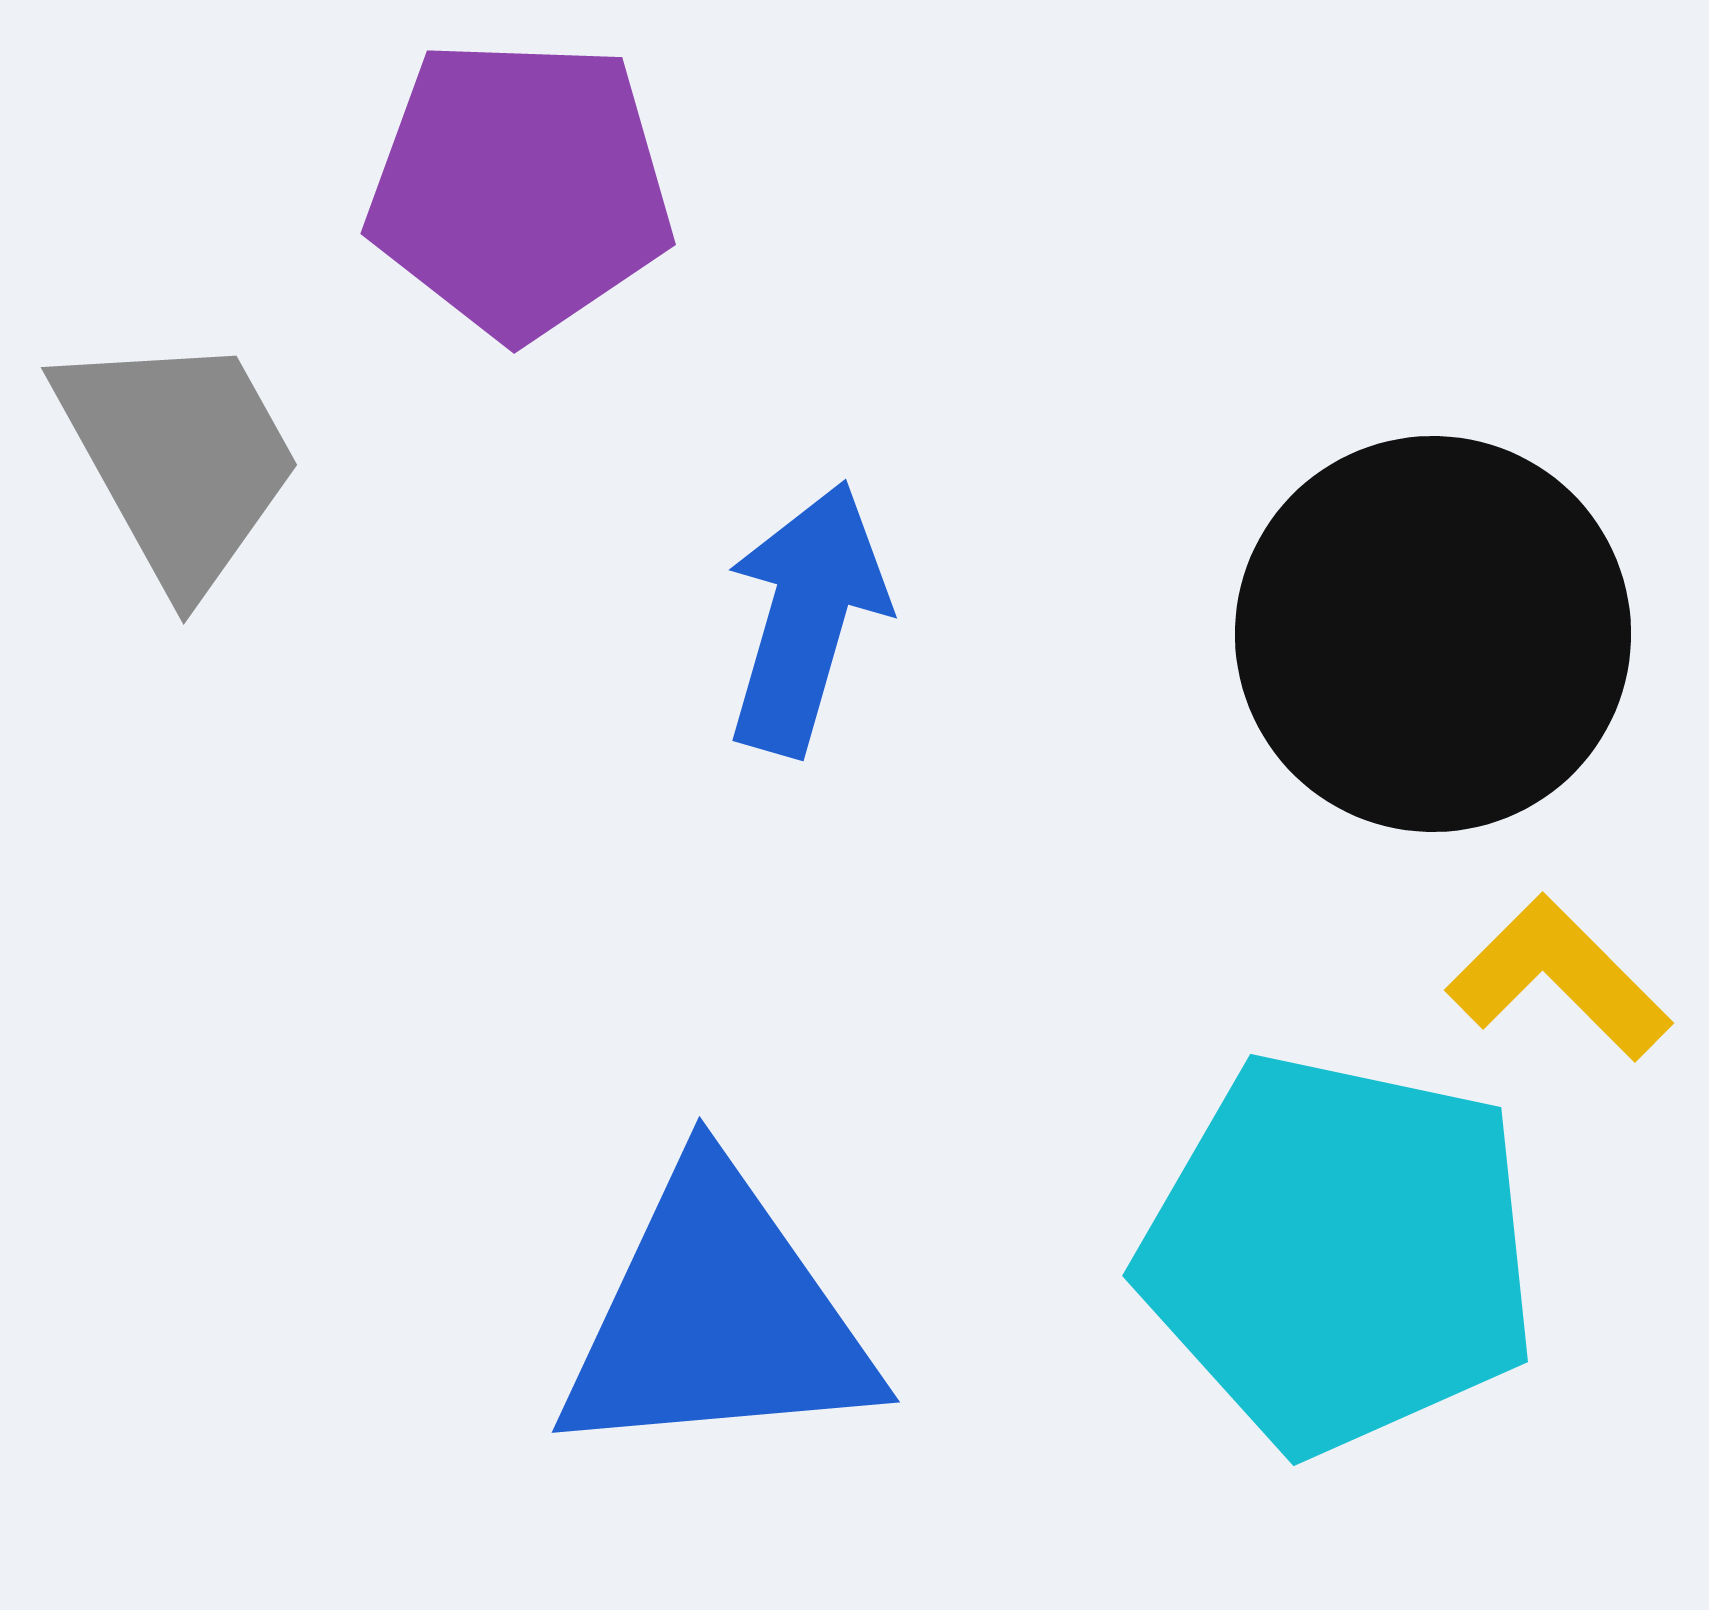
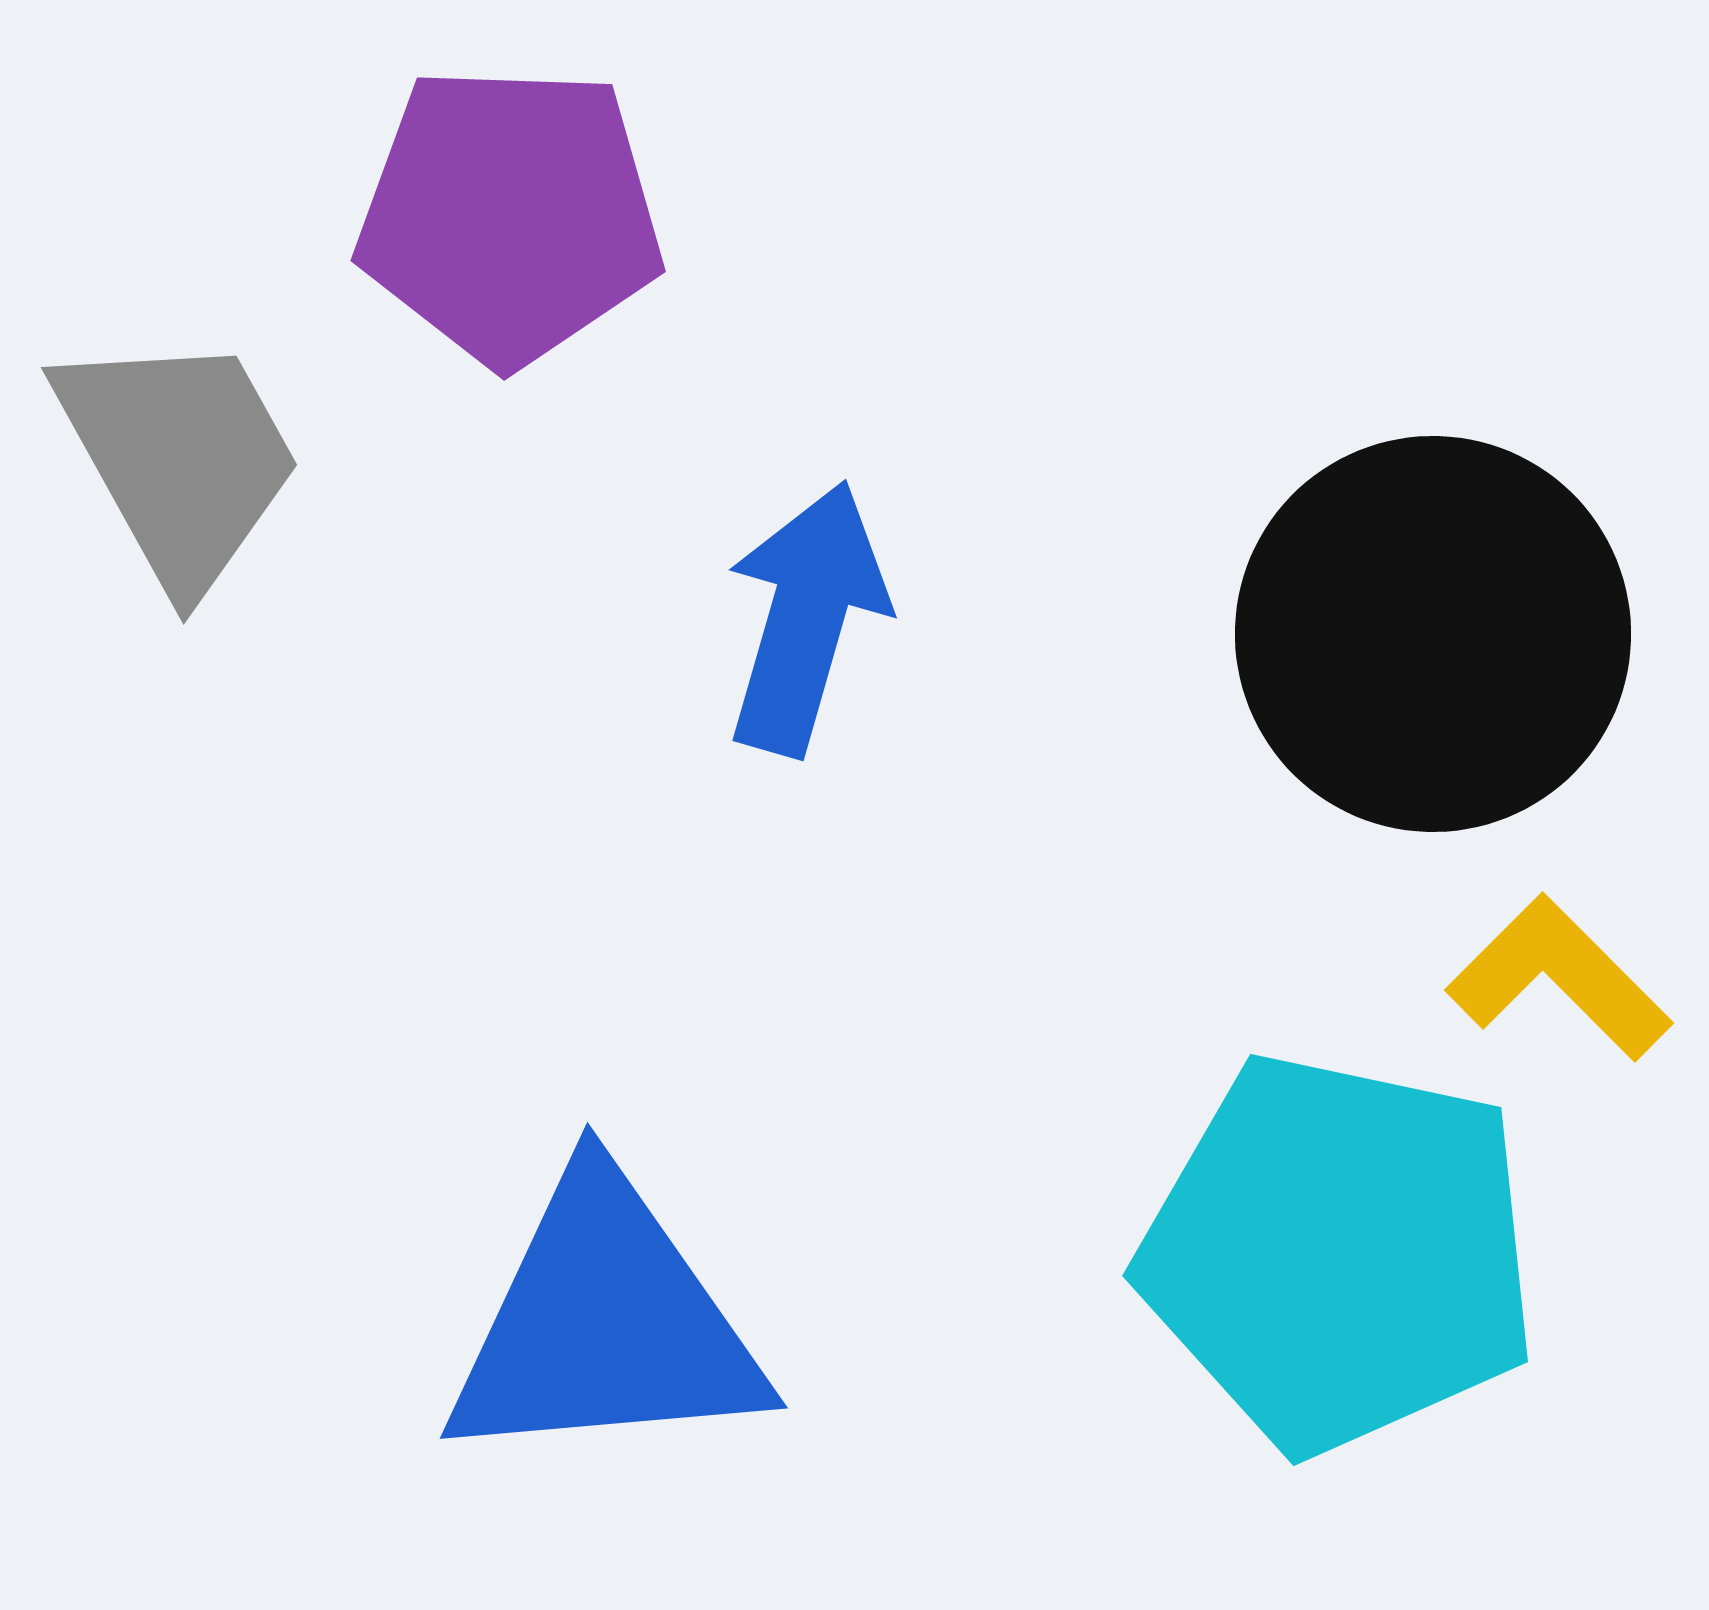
purple pentagon: moved 10 px left, 27 px down
blue triangle: moved 112 px left, 6 px down
